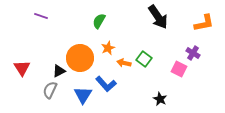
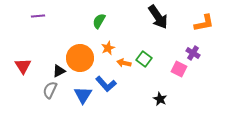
purple line: moved 3 px left; rotated 24 degrees counterclockwise
red triangle: moved 1 px right, 2 px up
